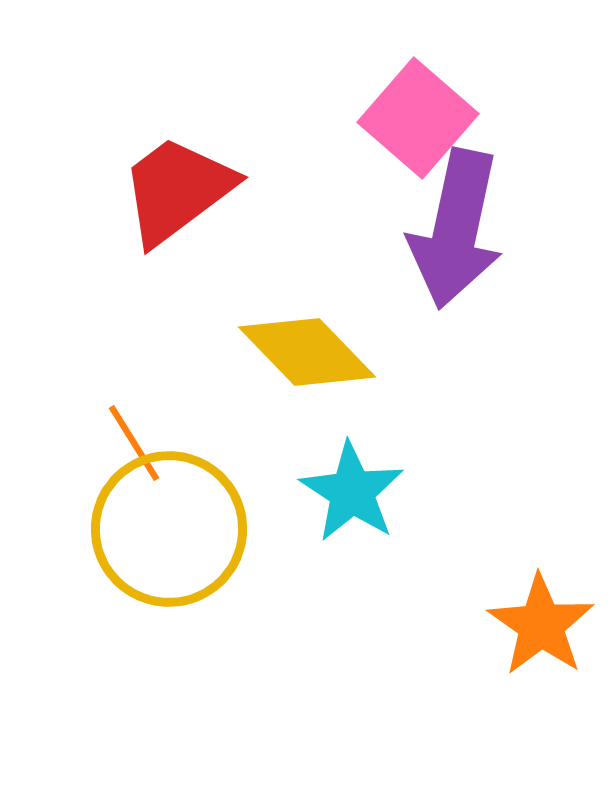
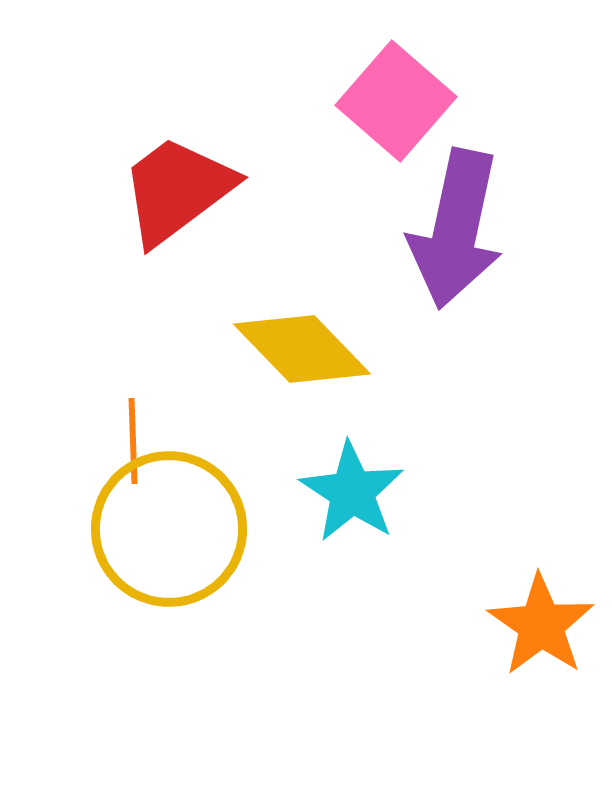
pink square: moved 22 px left, 17 px up
yellow diamond: moved 5 px left, 3 px up
orange line: moved 1 px left, 2 px up; rotated 30 degrees clockwise
